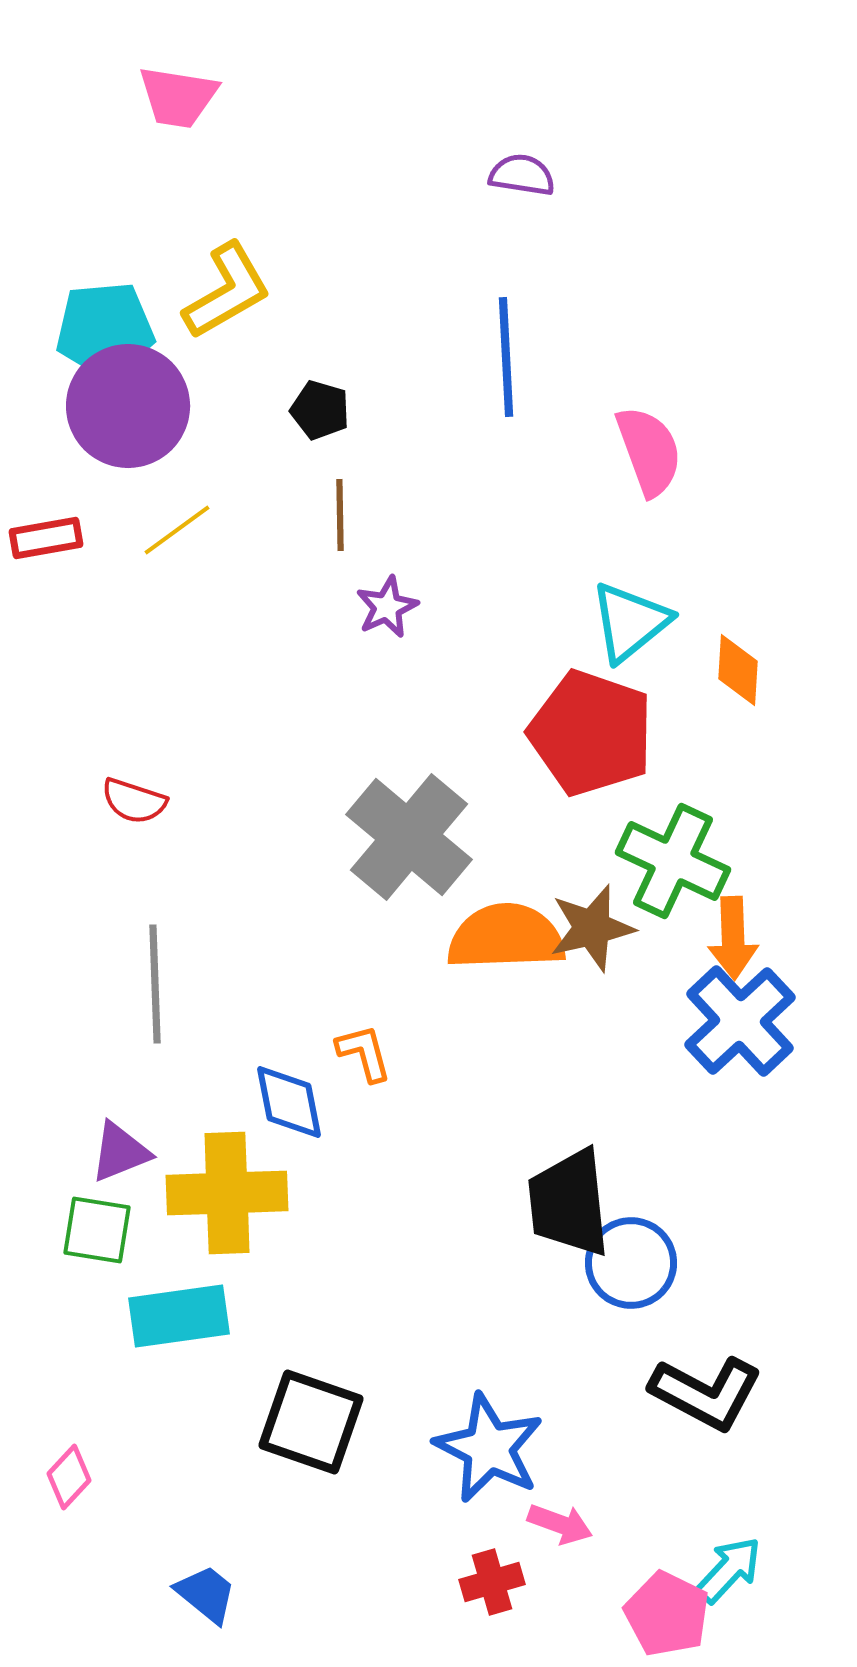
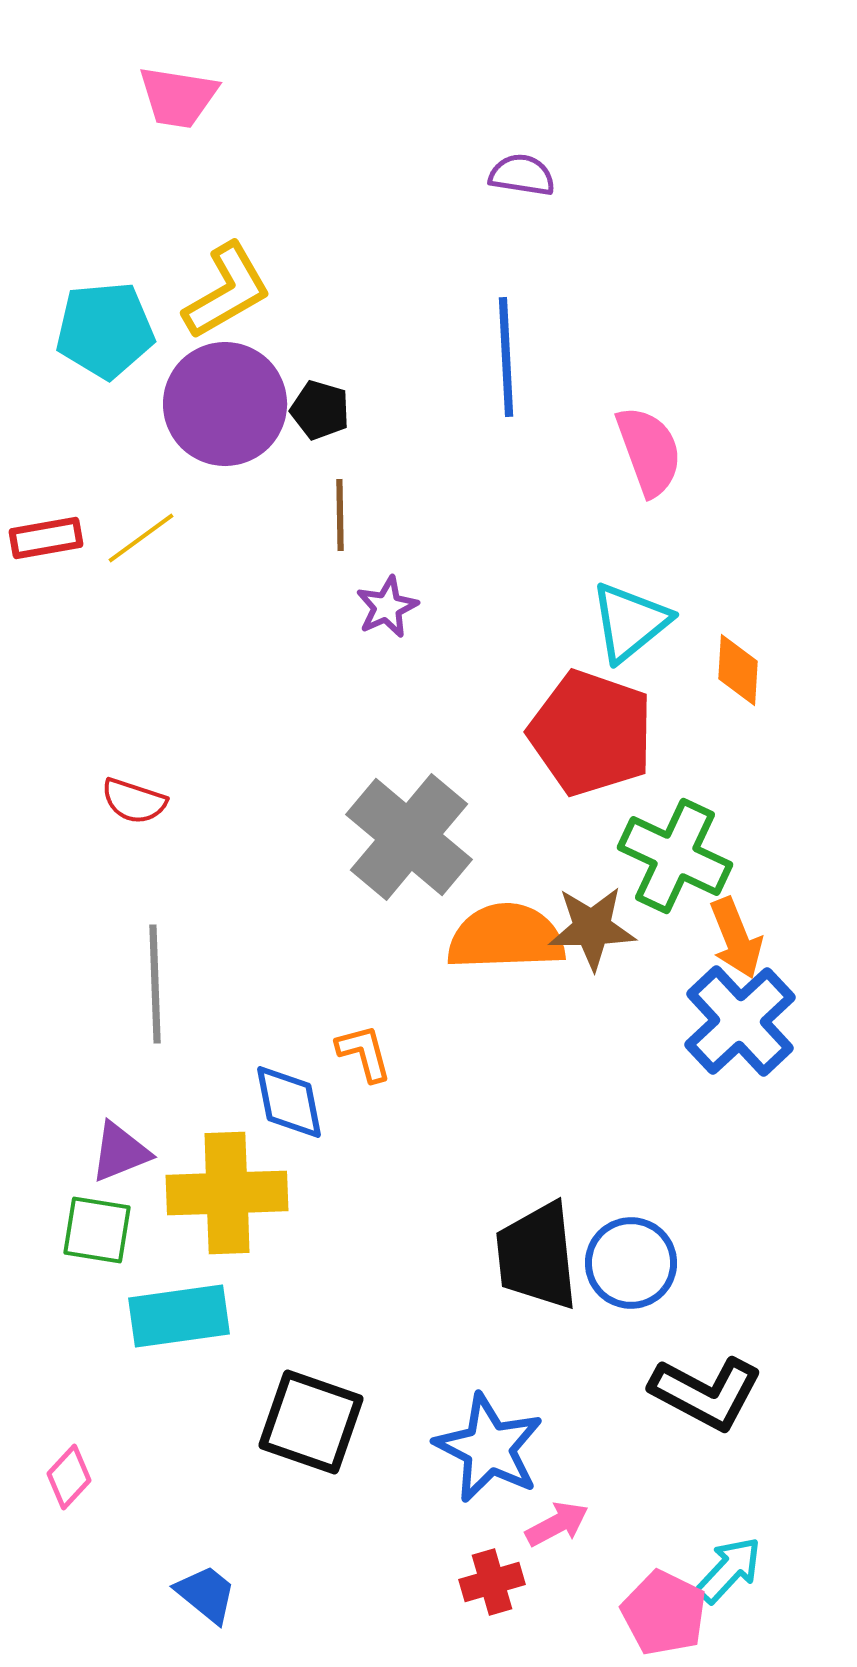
purple circle: moved 97 px right, 2 px up
yellow line: moved 36 px left, 8 px down
green cross: moved 2 px right, 5 px up
brown star: rotated 12 degrees clockwise
orange arrow: moved 3 px right; rotated 20 degrees counterclockwise
black trapezoid: moved 32 px left, 53 px down
pink arrow: moved 3 px left; rotated 48 degrees counterclockwise
pink pentagon: moved 3 px left, 1 px up
